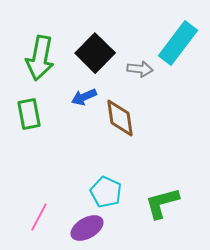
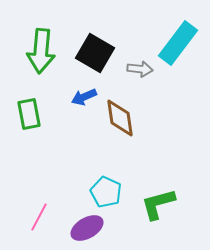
black square: rotated 15 degrees counterclockwise
green arrow: moved 1 px right, 7 px up; rotated 6 degrees counterclockwise
green L-shape: moved 4 px left, 1 px down
